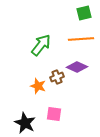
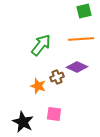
green square: moved 2 px up
black star: moved 2 px left, 1 px up
